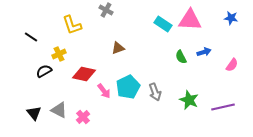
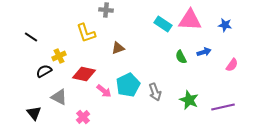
gray cross: rotated 24 degrees counterclockwise
blue star: moved 6 px left, 7 px down
yellow L-shape: moved 14 px right, 8 px down
yellow cross: moved 2 px down
cyan pentagon: moved 2 px up
pink arrow: rotated 14 degrees counterclockwise
gray triangle: moved 13 px up
